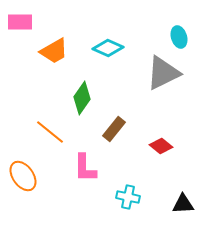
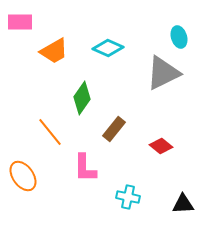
orange line: rotated 12 degrees clockwise
